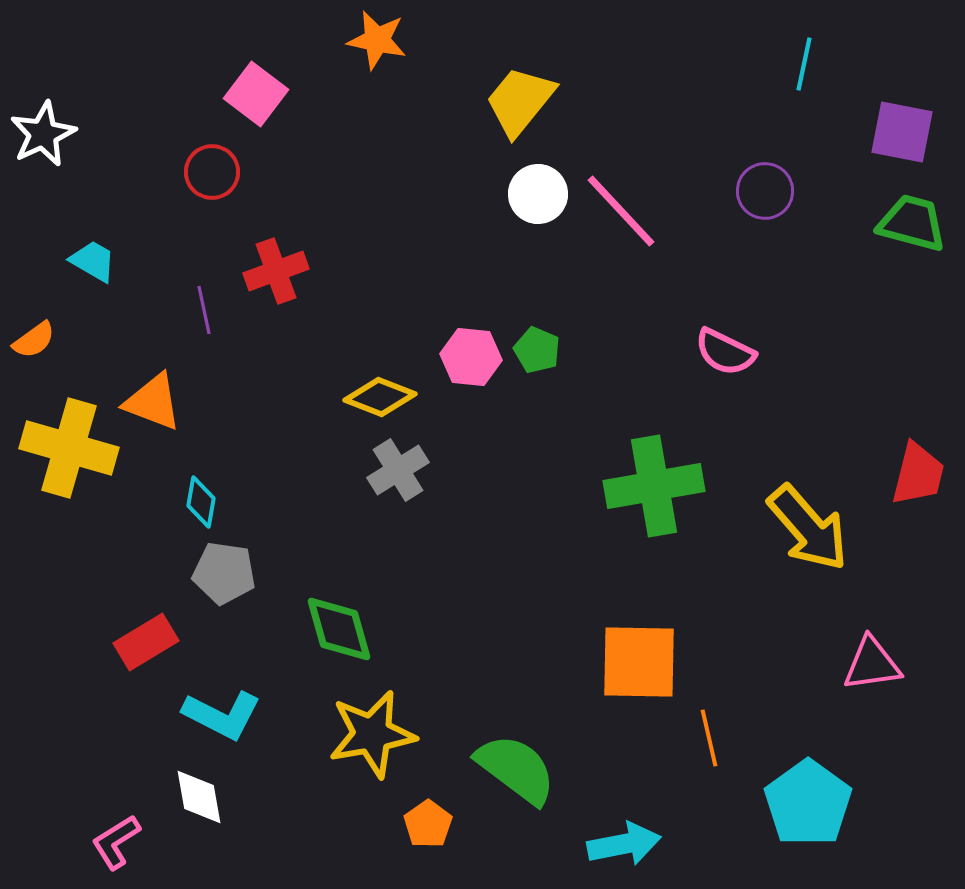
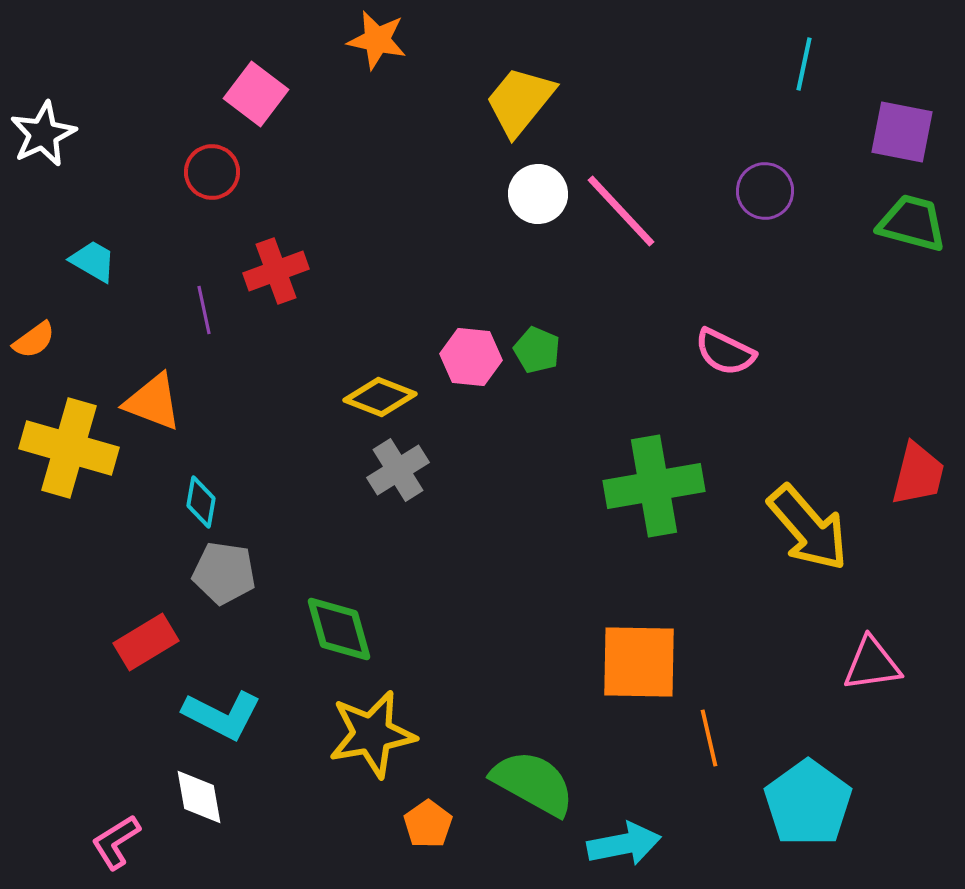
green semicircle: moved 17 px right, 14 px down; rotated 8 degrees counterclockwise
